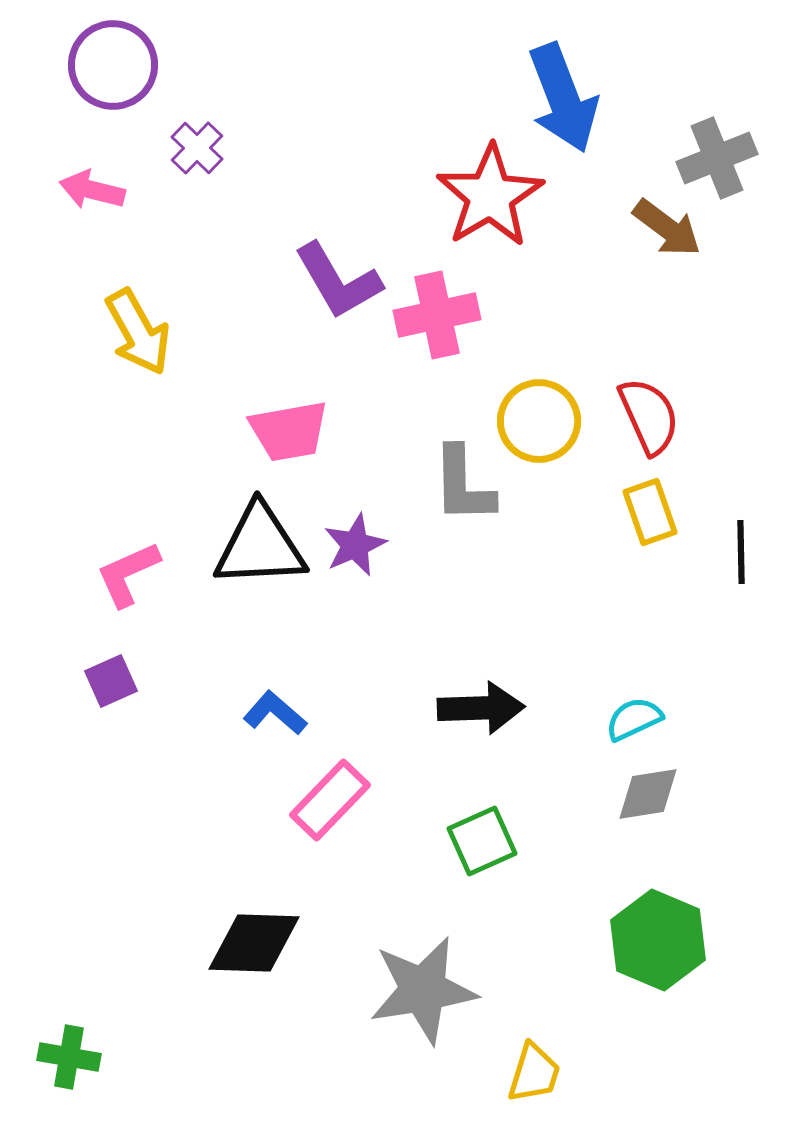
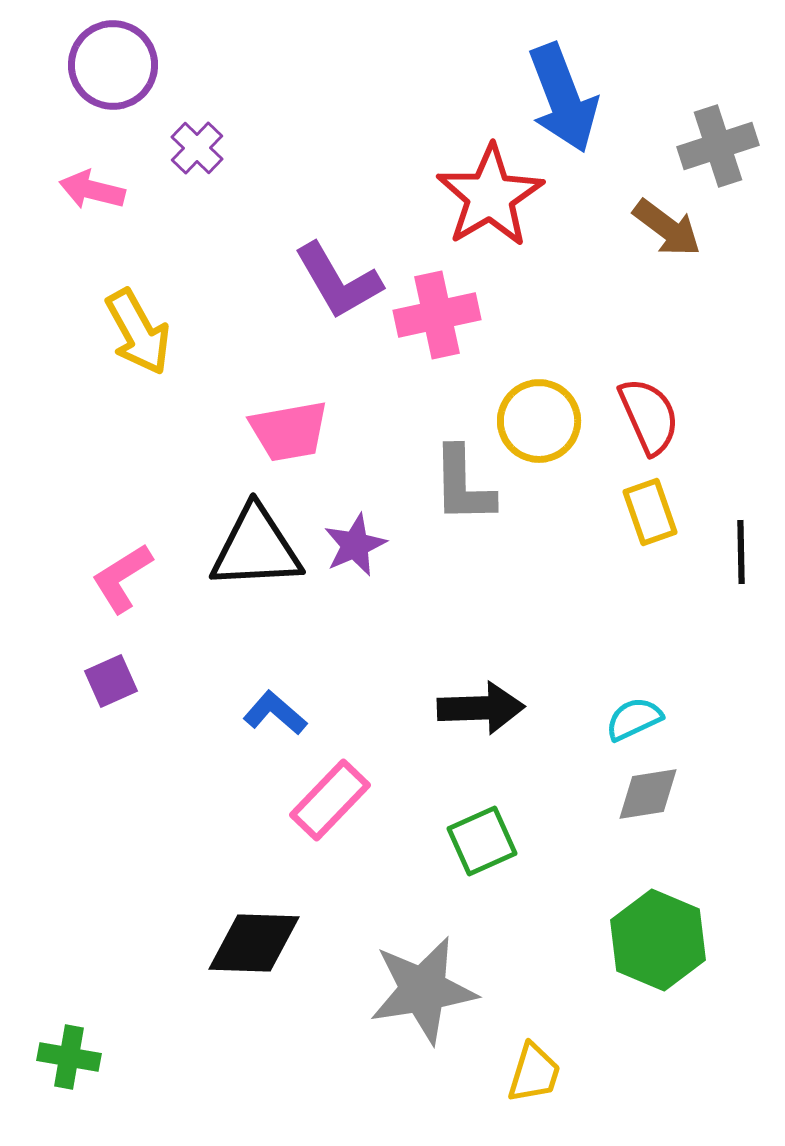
gray cross: moved 1 px right, 12 px up; rotated 4 degrees clockwise
black triangle: moved 4 px left, 2 px down
pink L-shape: moved 6 px left, 4 px down; rotated 8 degrees counterclockwise
